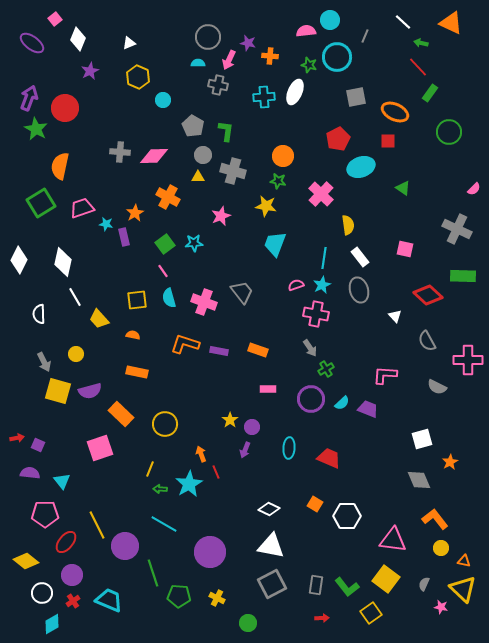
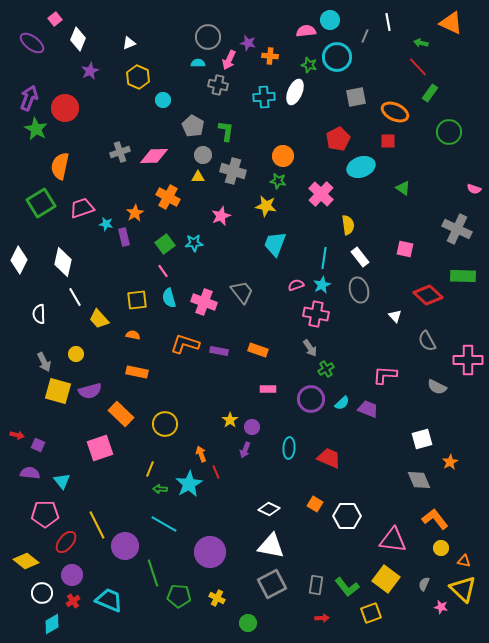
white line at (403, 22): moved 15 px left; rotated 36 degrees clockwise
gray cross at (120, 152): rotated 24 degrees counterclockwise
pink semicircle at (474, 189): rotated 64 degrees clockwise
red arrow at (17, 438): moved 3 px up; rotated 24 degrees clockwise
yellow square at (371, 613): rotated 15 degrees clockwise
